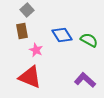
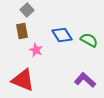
red triangle: moved 7 px left, 3 px down
